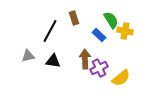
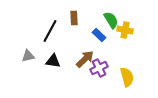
brown rectangle: rotated 16 degrees clockwise
yellow cross: moved 1 px up
brown arrow: rotated 48 degrees clockwise
yellow semicircle: moved 6 px right, 1 px up; rotated 66 degrees counterclockwise
